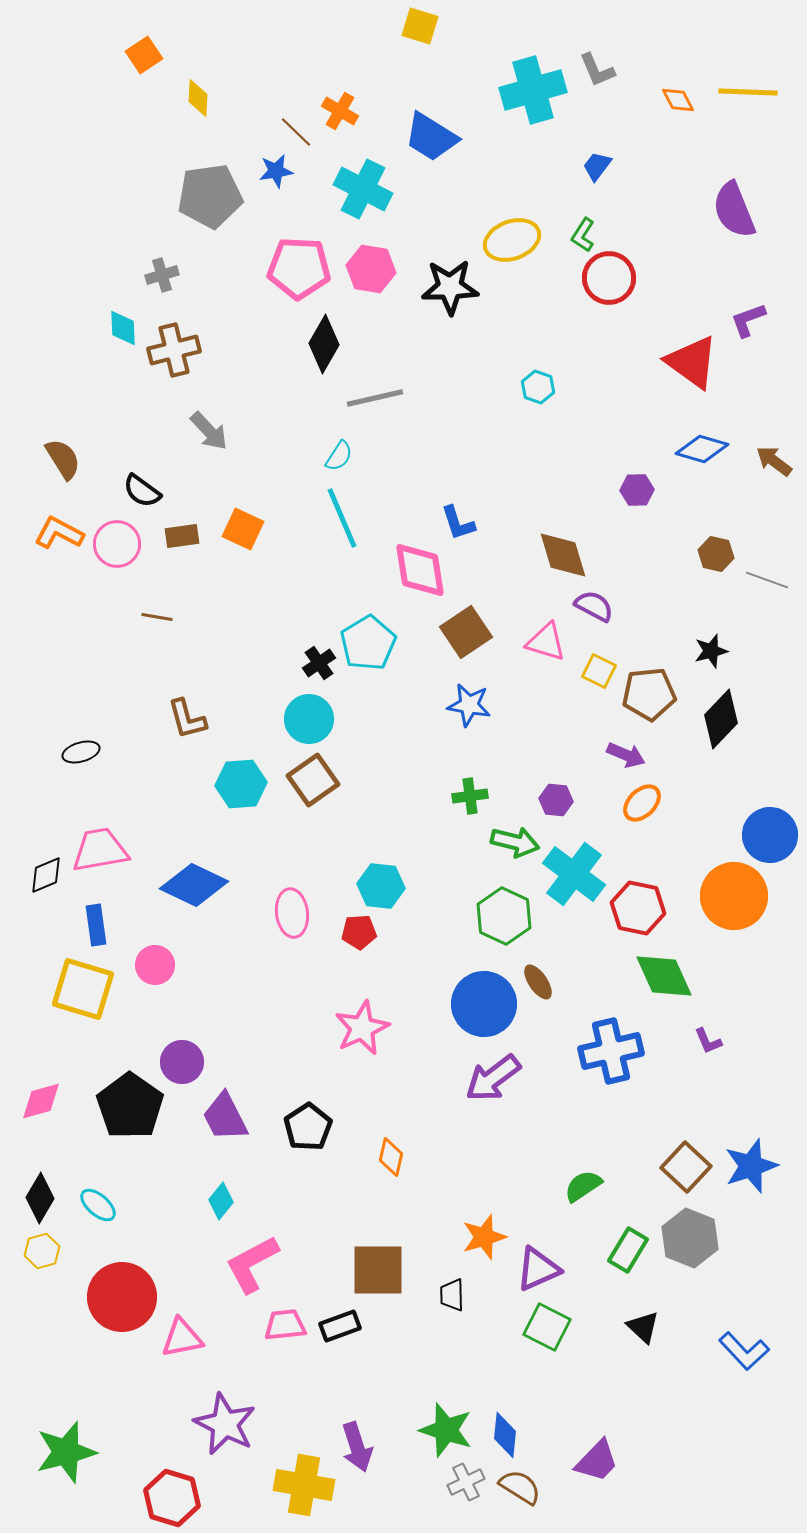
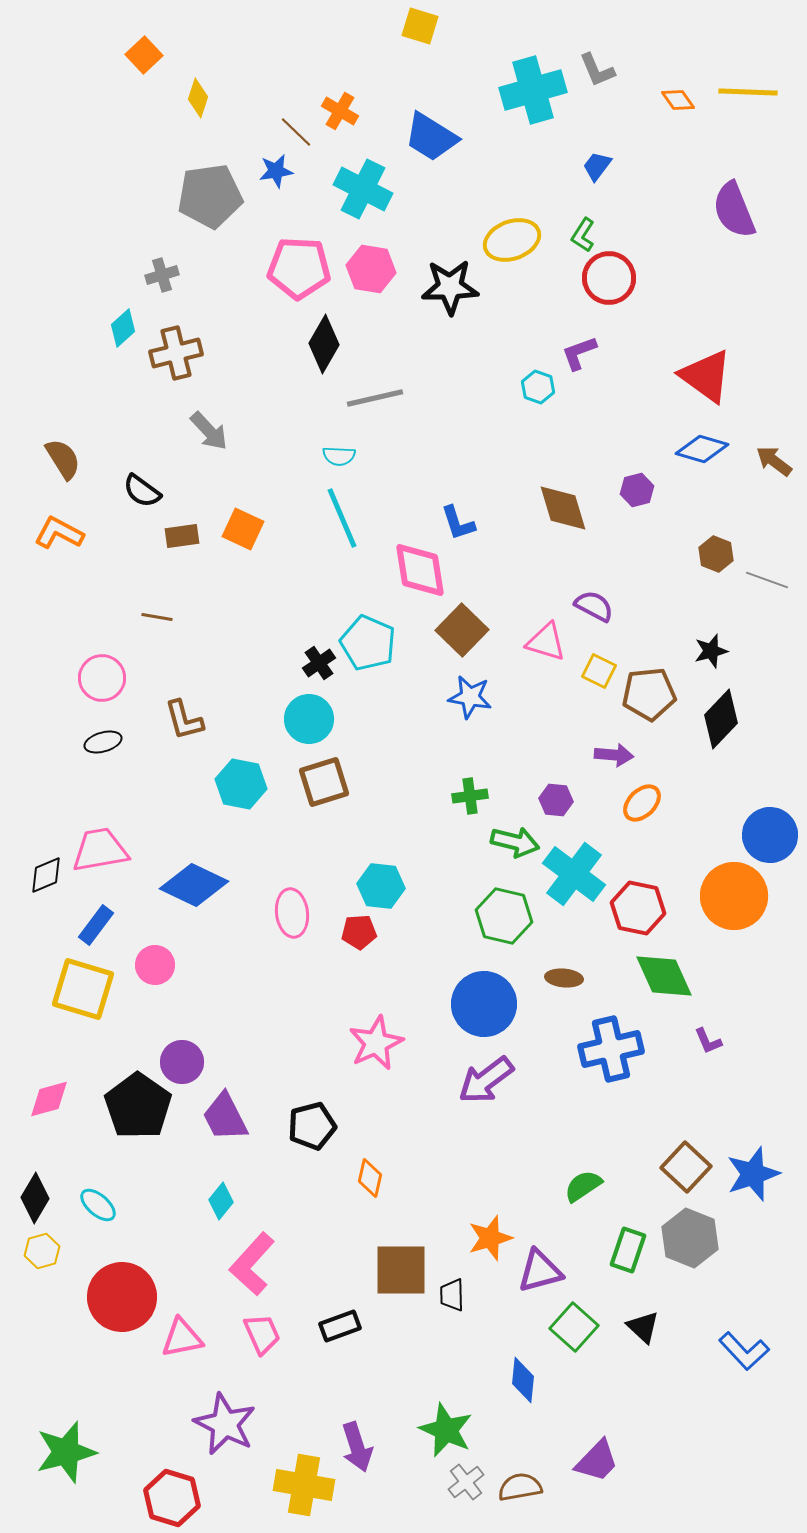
orange square at (144, 55): rotated 9 degrees counterclockwise
yellow diamond at (198, 98): rotated 15 degrees clockwise
orange diamond at (678, 100): rotated 8 degrees counterclockwise
purple L-shape at (748, 320): moved 169 px left, 33 px down
cyan diamond at (123, 328): rotated 51 degrees clockwise
brown cross at (174, 350): moved 2 px right, 3 px down
red triangle at (692, 362): moved 14 px right, 14 px down
cyan semicircle at (339, 456): rotated 60 degrees clockwise
purple hexagon at (637, 490): rotated 12 degrees counterclockwise
pink circle at (117, 544): moved 15 px left, 134 px down
brown hexagon at (716, 554): rotated 8 degrees clockwise
brown diamond at (563, 555): moved 47 px up
brown square at (466, 632): moved 4 px left, 2 px up; rotated 12 degrees counterclockwise
cyan pentagon at (368, 643): rotated 18 degrees counterclockwise
blue star at (469, 705): moved 1 px right, 8 px up
brown L-shape at (187, 719): moved 3 px left, 1 px down
black ellipse at (81, 752): moved 22 px right, 10 px up
purple arrow at (626, 755): moved 12 px left; rotated 18 degrees counterclockwise
brown square at (313, 780): moved 11 px right, 2 px down; rotated 18 degrees clockwise
cyan hexagon at (241, 784): rotated 15 degrees clockwise
green hexagon at (504, 916): rotated 12 degrees counterclockwise
blue rectangle at (96, 925): rotated 45 degrees clockwise
brown ellipse at (538, 982): moved 26 px right, 4 px up; rotated 51 degrees counterclockwise
pink star at (362, 1028): moved 14 px right, 15 px down
blue cross at (611, 1051): moved 2 px up
purple arrow at (493, 1078): moved 7 px left, 2 px down
pink diamond at (41, 1101): moved 8 px right, 2 px up
black pentagon at (130, 1106): moved 8 px right
black pentagon at (308, 1127): moved 4 px right, 1 px up; rotated 18 degrees clockwise
orange diamond at (391, 1157): moved 21 px left, 21 px down
blue star at (751, 1166): moved 2 px right, 8 px down
black diamond at (40, 1198): moved 5 px left
orange star at (484, 1237): moved 6 px right, 1 px down
green rectangle at (628, 1250): rotated 12 degrees counterclockwise
pink L-shape at (252, 1264): rotated 20 degrees counterclockwise
purple triangle at (538, 1269): moved 2 px right, 2 px down; rotated 9 degrees clockwise
brown square at (378, 1270): moved 23 px right
pink trapezoid at (285, 1325): moved 23 px left, 9 px down; rotated 72 degrees clockwise
green square at (547, 1327): moved 27 px right; rotated 15 degrees clockwise
green star at (446, 1430): rotated 6 degrees clockwise
blue diamond at (505, 1435): moved 18 px right, 55 px up
gray cross at (466, 1482): rotated 12 degrees counterclockwise
brown semicircle at (520, 1487): rotated 42 degrees counterclockwise
